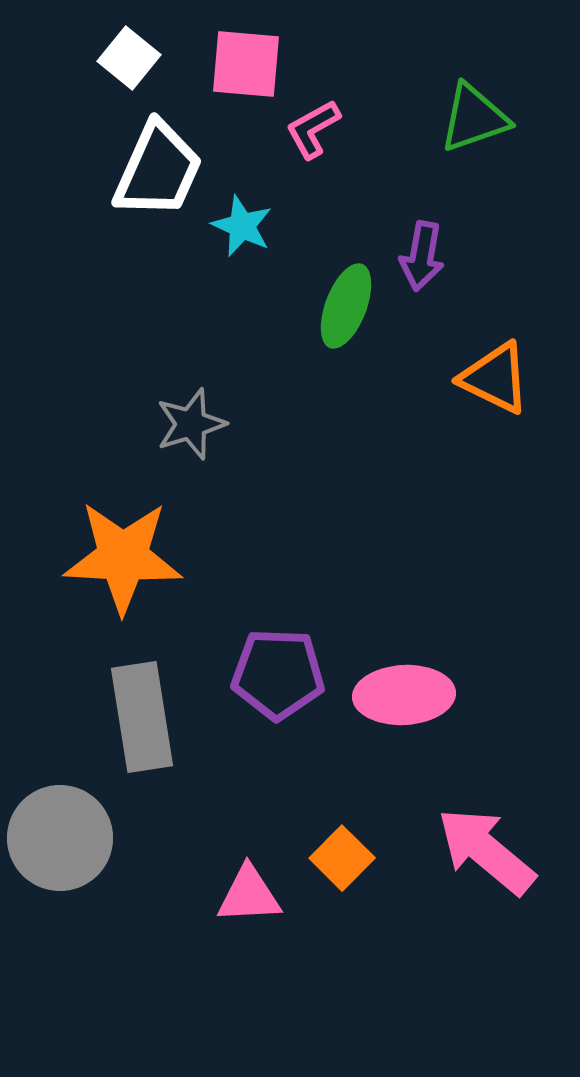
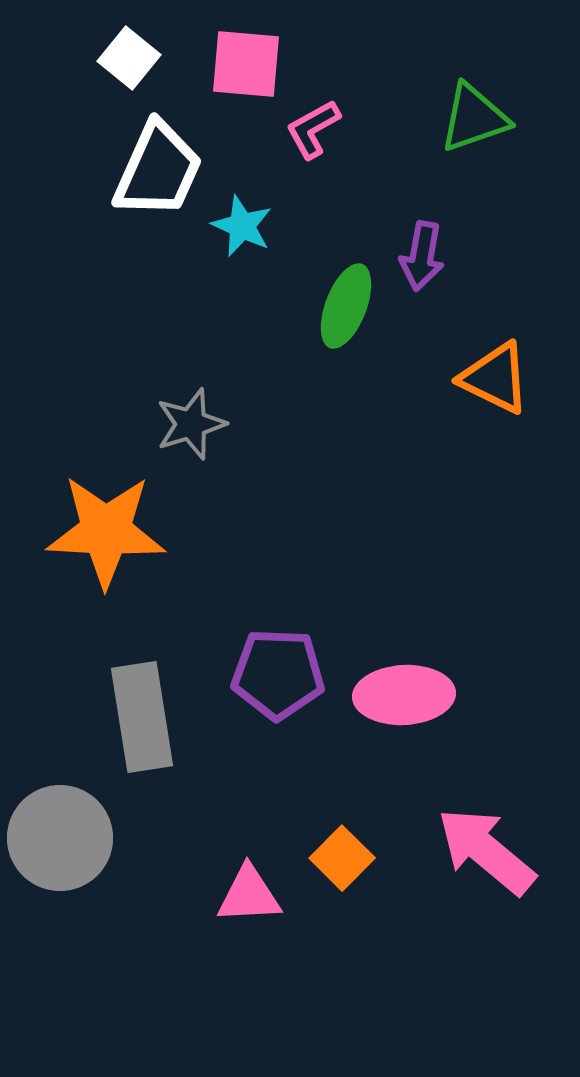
orange star: moved 17 px left, 26 px up
